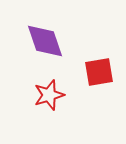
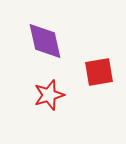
purple diamond: rotated 6 degrees clockwise
